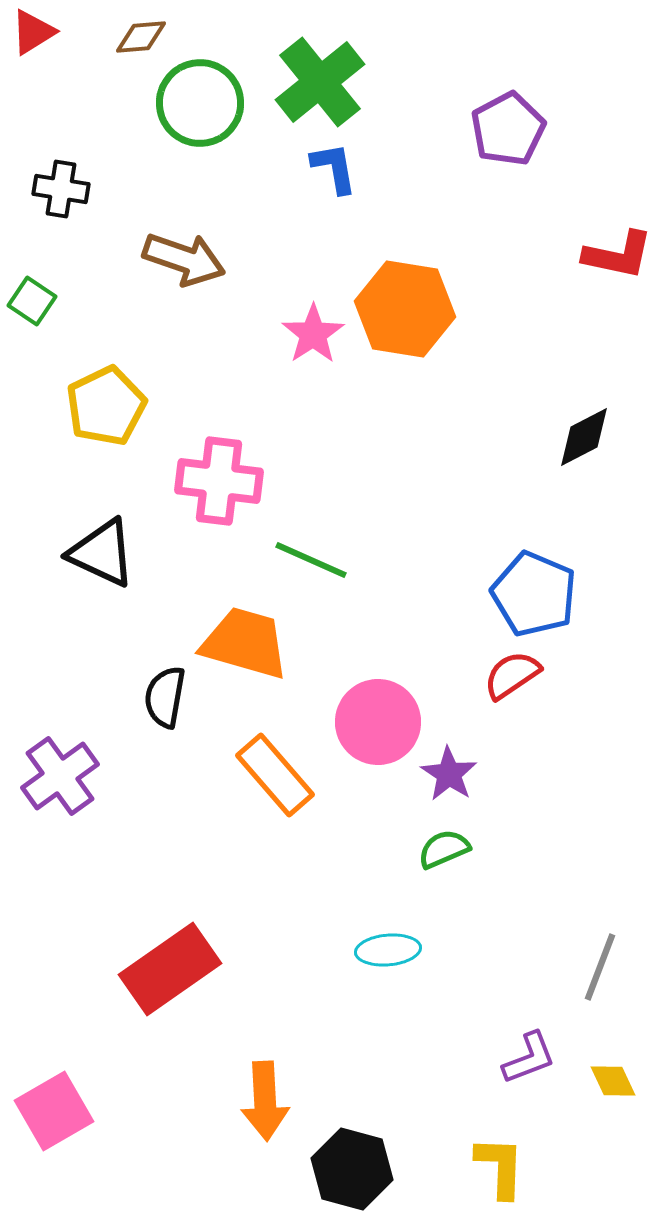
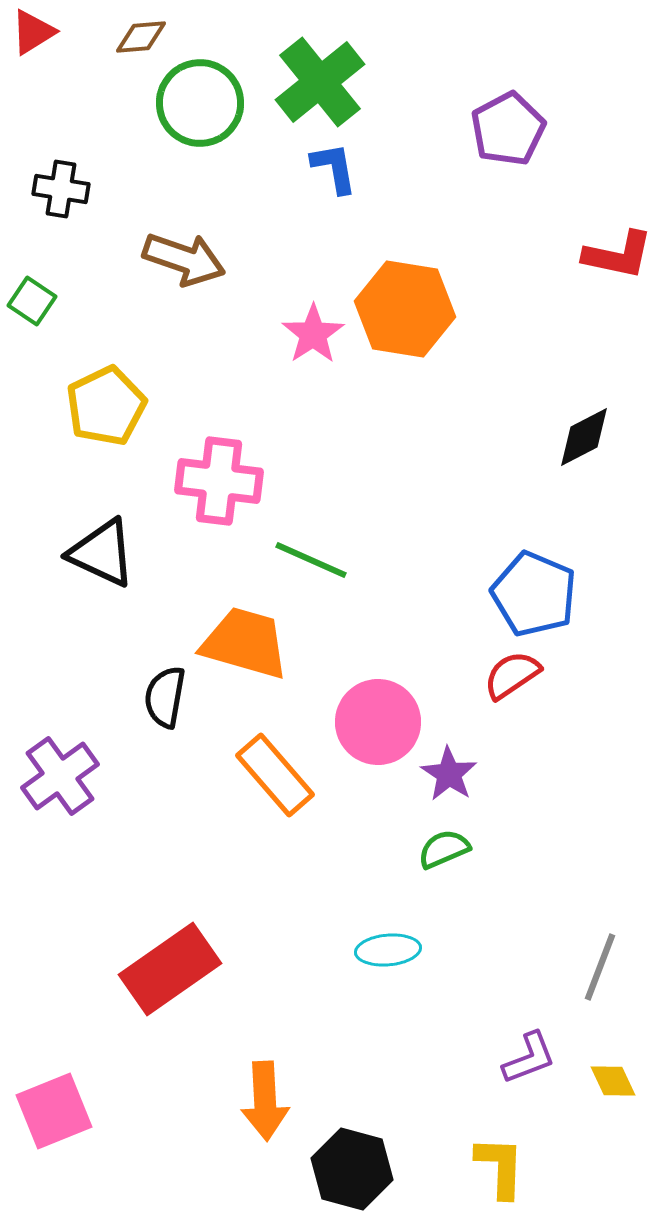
pink square: rotated 8 degrees clockwise
